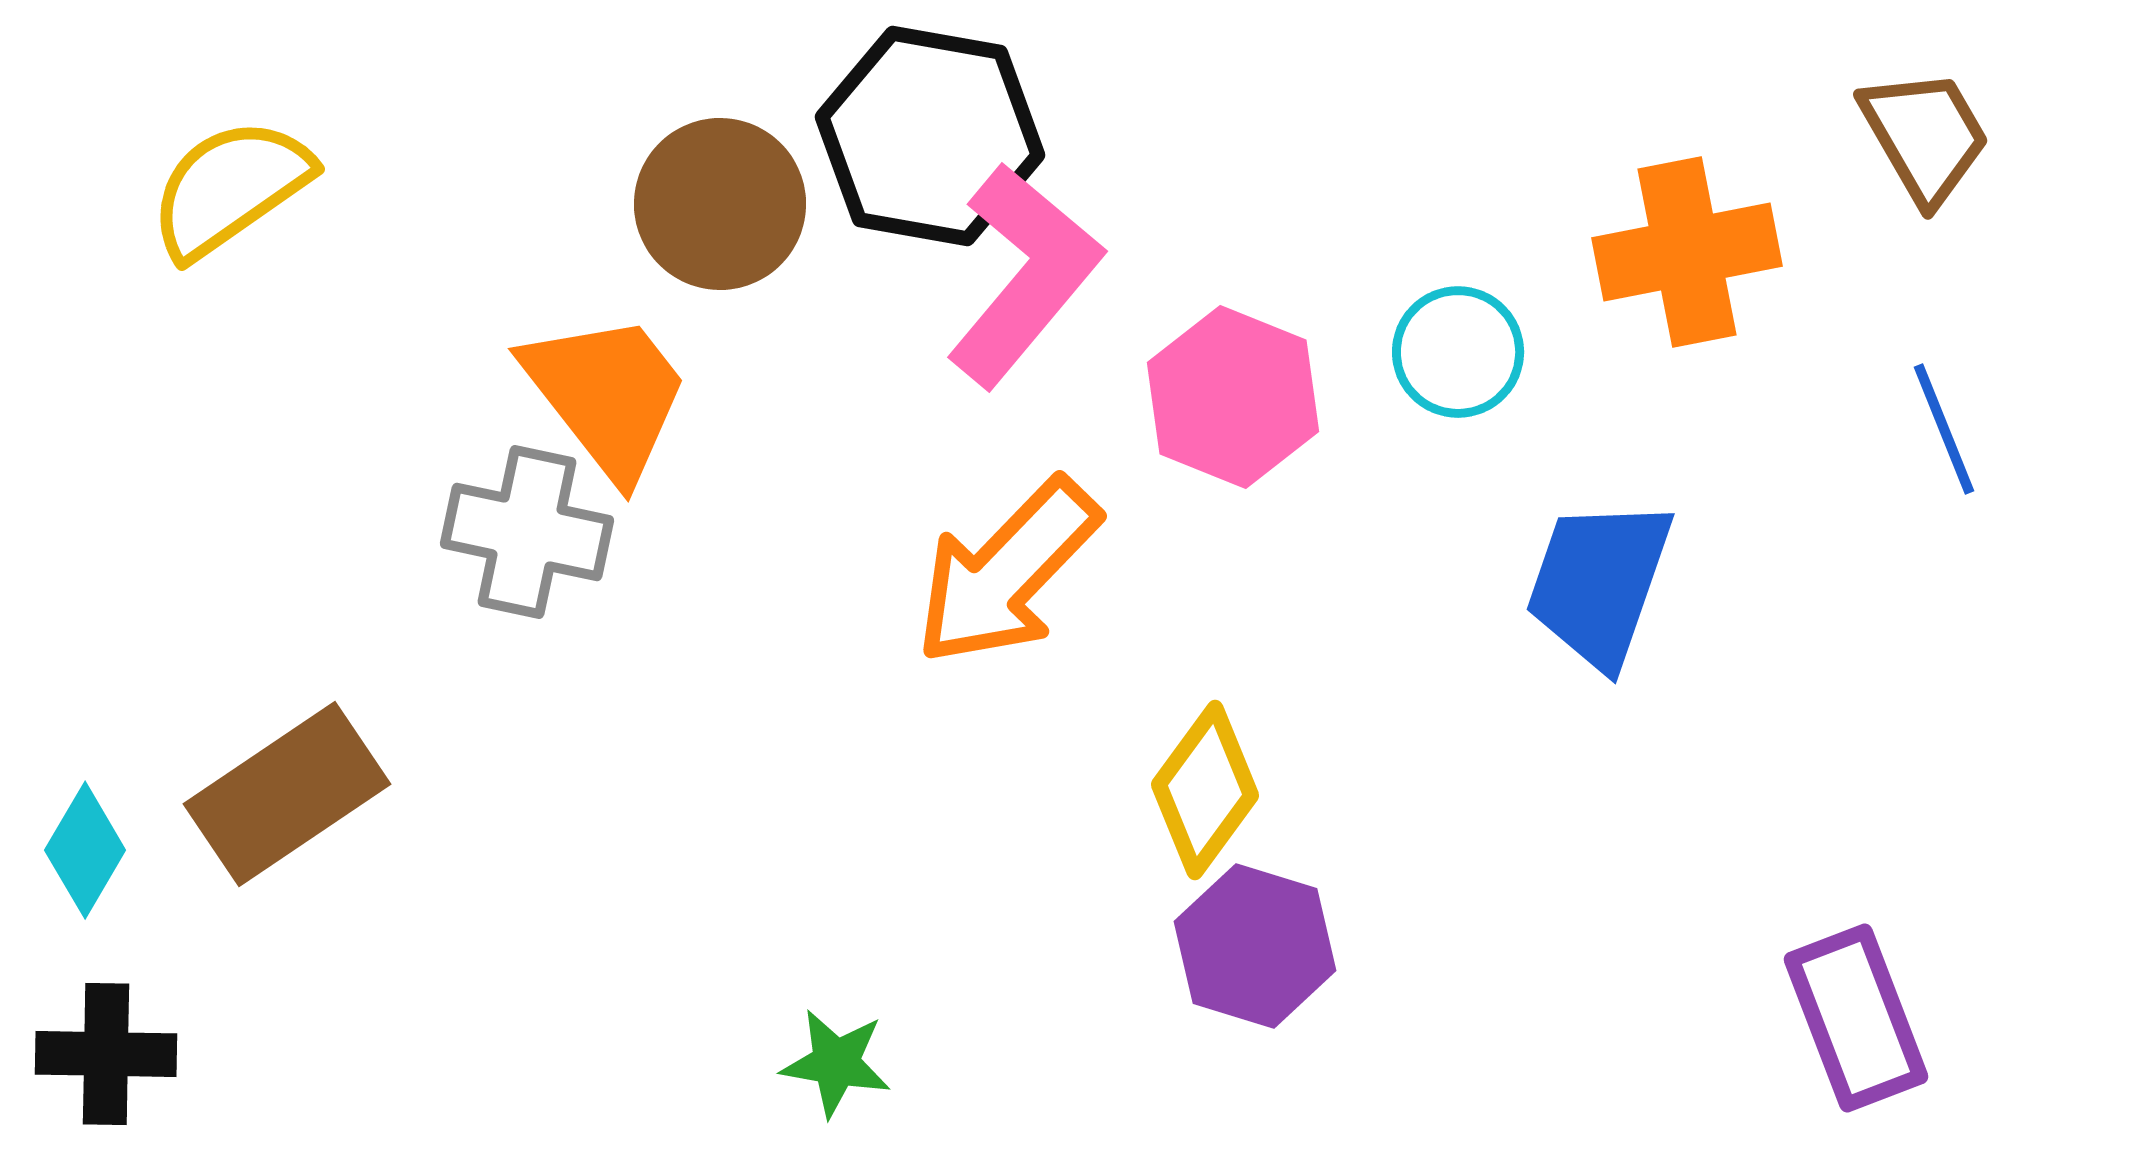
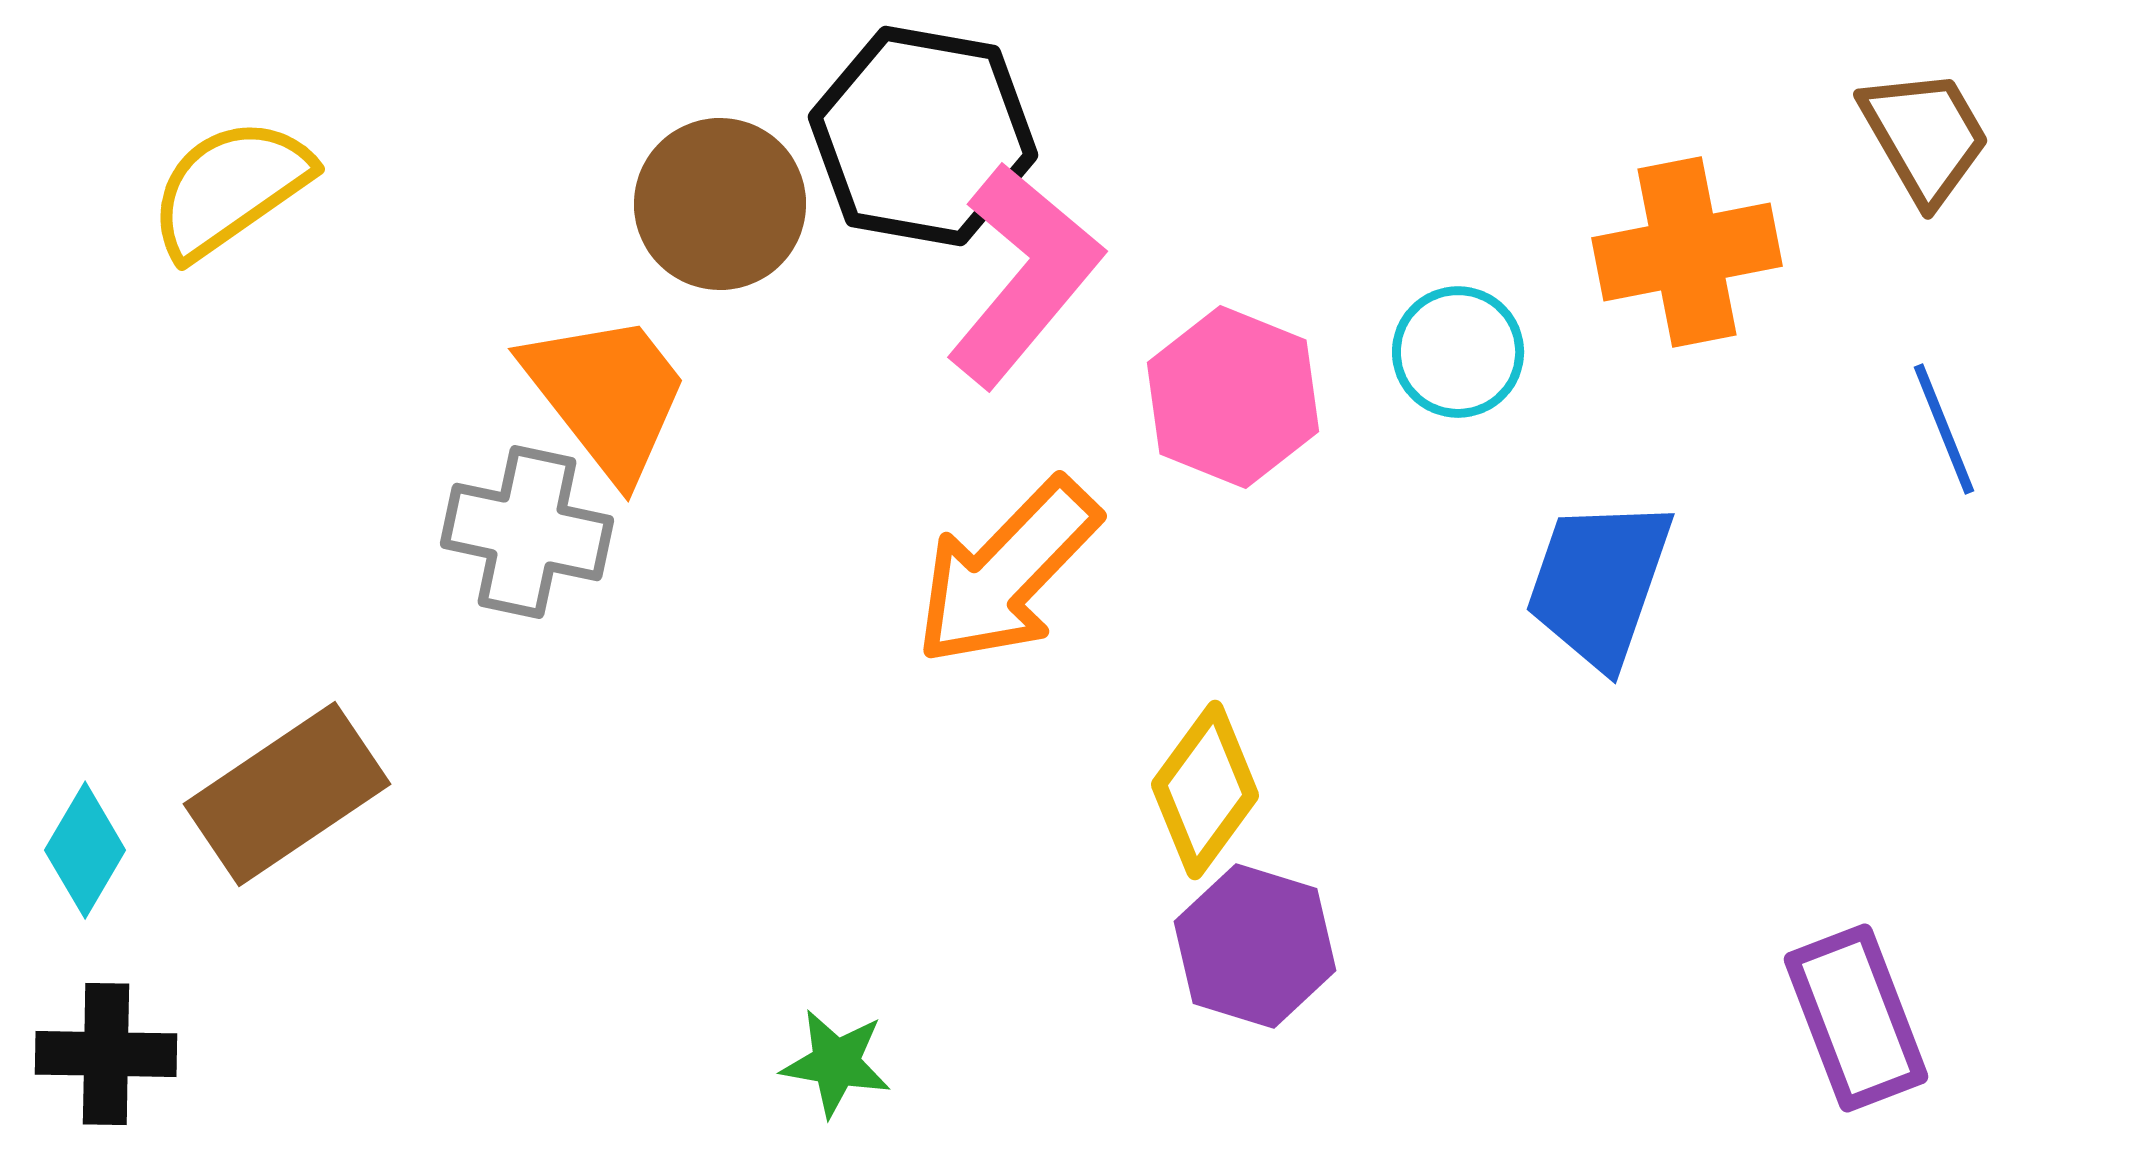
black hexagon: moved 7 px left
